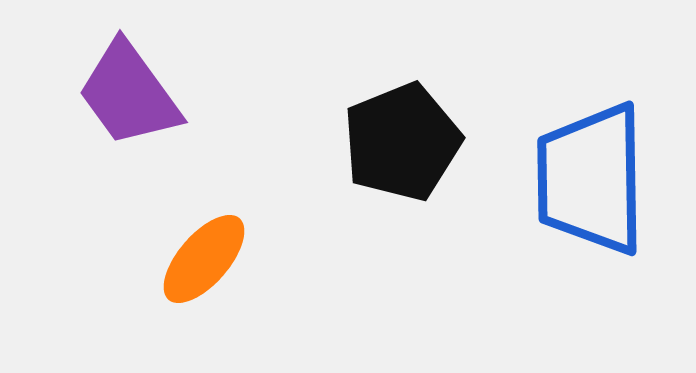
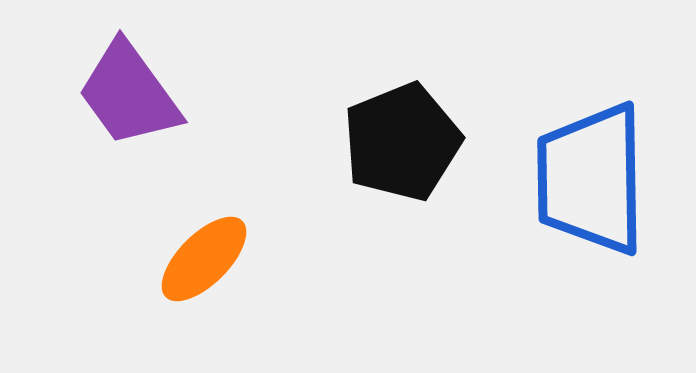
orange ellipse: rotated 4 degrees clockwise
